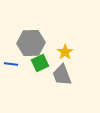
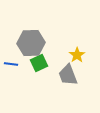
yellow star: moved 12 px right, 3 px down
green square: moved 1 px left
gray trapezoid: moved 6 px right
